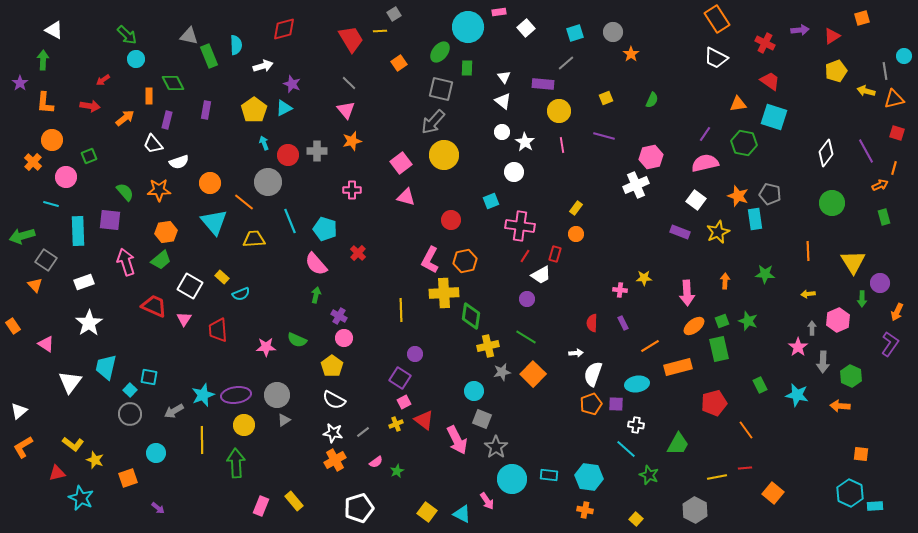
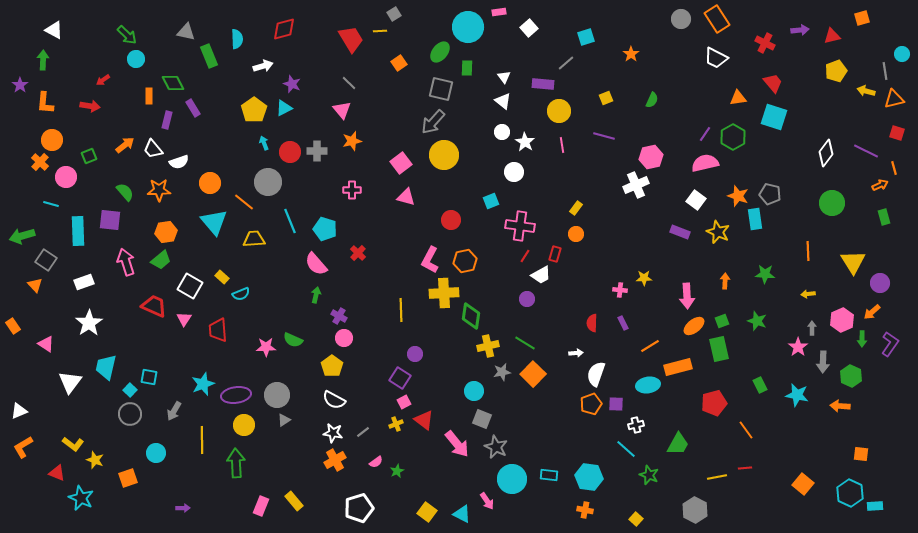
white square at (526, 28): moved 3 px right
gray circle at (613, 32): moved 68 px right, 13 px up
cyan square at (575, 33): moved 11 px right, 4 px down
gray triangle at (189, 36): moved 3 px left, 4 px up
red triangle at (832, 36): rotated 18 degrees clockwise
cyan semicircle at (236, 45): moved 1 px right, 6 px up
cyan circle at (904, 56): moved 2 px left, 2 px up
red trapezoid at (770, 81): moved 3 px right, 2 px down; rotated 15 degrees clockwise
purple star at (20, 83): moved 2 px down
orange triangle at (738, 104): moved 6 px up
purple rectangle at (206, 110): moved 13 px left, 2 px up; rotated 42 degrees counterclockwise
pink triangle at (346, 110): moved 4 px left
orange arrow at (125, 118): moved 27 px down
green hexagon at (744, 143): moved 11 px left, 6 px up; rotated 20 degrees clockwise
white trapezoid at (153, 144): moved 5 px down
purple line at (866, 151): rotated 35 degrees counterclockwise
red circle at (288, 155): moved 2 px right, 3 px up
orange cross at (33, 162): moved 7 px right
orange line at (894, 168): rotated 32 degrees counterclockwise
yellow star at (718, 232): rotated 25 degrees counterclockwise
pink arrow at (687, 293): moved 3 px down
green arrow at (862, 299): moved 40 px down
orange arrow at (897, 312): moved 25 px left; rotated 24 degrees clockwise
pink hexagon at (838, 320): moved 4 px right
green star at (748, 321): moved 9 px right
green line at (526, 337): moved 1 px left, 6 px down
green semicircle at (297, 340): moved 4 px left
white semicircle at (593, 374): moved 3 px right
cyan ellipse at (637, 384): moved 11 px right, 1 px down
cyan star at (203, 395): moved 11 px up
white triangle at (19, 411): rotated 18 degrees clockwise
gray arrow at (174, 411): rotated 30 degrees counterclockwise
white cross at (636, 425): rotated 21 degrees counterclockwise
pink arrow at (457, 440): moved 4 px down; rotated 12 degrees counterclockwise
gray star at (496, 447): rotated 10 degrees counterclockwise
red triangle at (57, 473): rotated 36 degrees clockwise
orange square at (773, 493): moved 30 px right, 9 px up
purple arrow at (158, 508): moved 25 px right; rotated 40 degrees counterclockwise
